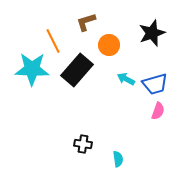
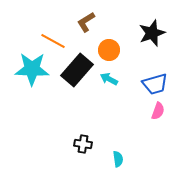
brown L-shape: rotated 15 degrees counterclockwise
orange line: rotated 35 degrees counterclockwise
orange circle: moved 5 px down
cyan arrow: moved 17 px left
